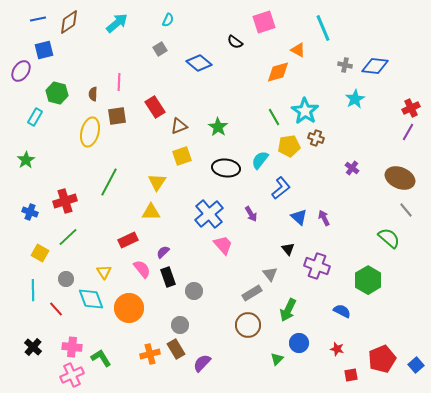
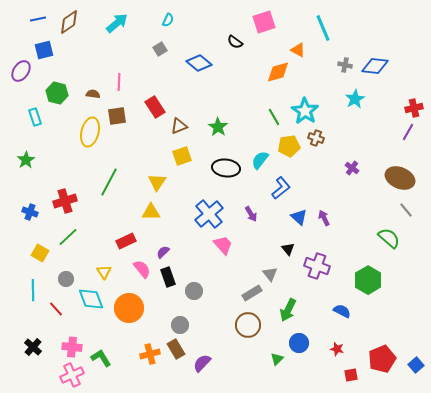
brown semicircle at (93, 94): rotated 96 degrees clockwise
red cross at (411, 108): moved 3 px right; rotated 12 degrees clockwise
cyan rectangle at (35, 117): rotated 48 degrees counterclockwise
red rectangle at (128, 240): moved 2 px left, 1 px down
